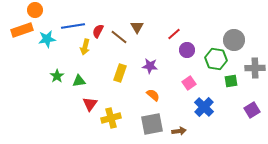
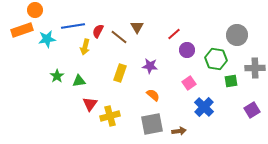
gray circle: moved 3 px right, 5 px up
yellow cross: moved 1 px left, 2 px up
